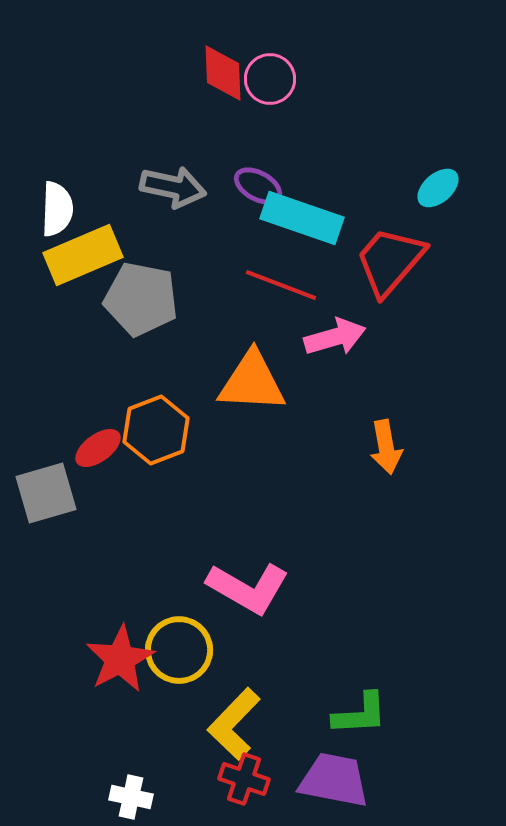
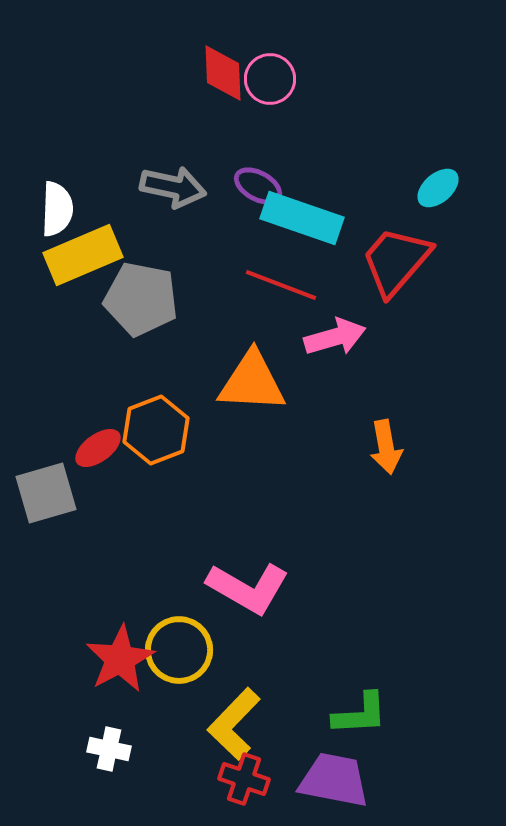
red trapezoid: moved 6 px right
white cross: moved 22 px left, 48 px up
